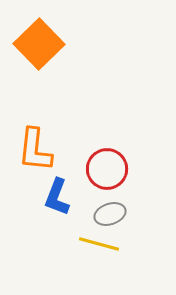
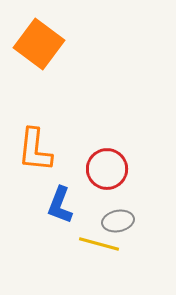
orange square: rotated 9 degrees counterclockwise
blue L-shape: moved 3 px right, 8 px down
gray ellipse: moved 8 px right, 7 px down; rotated 8 degrees clockwise
